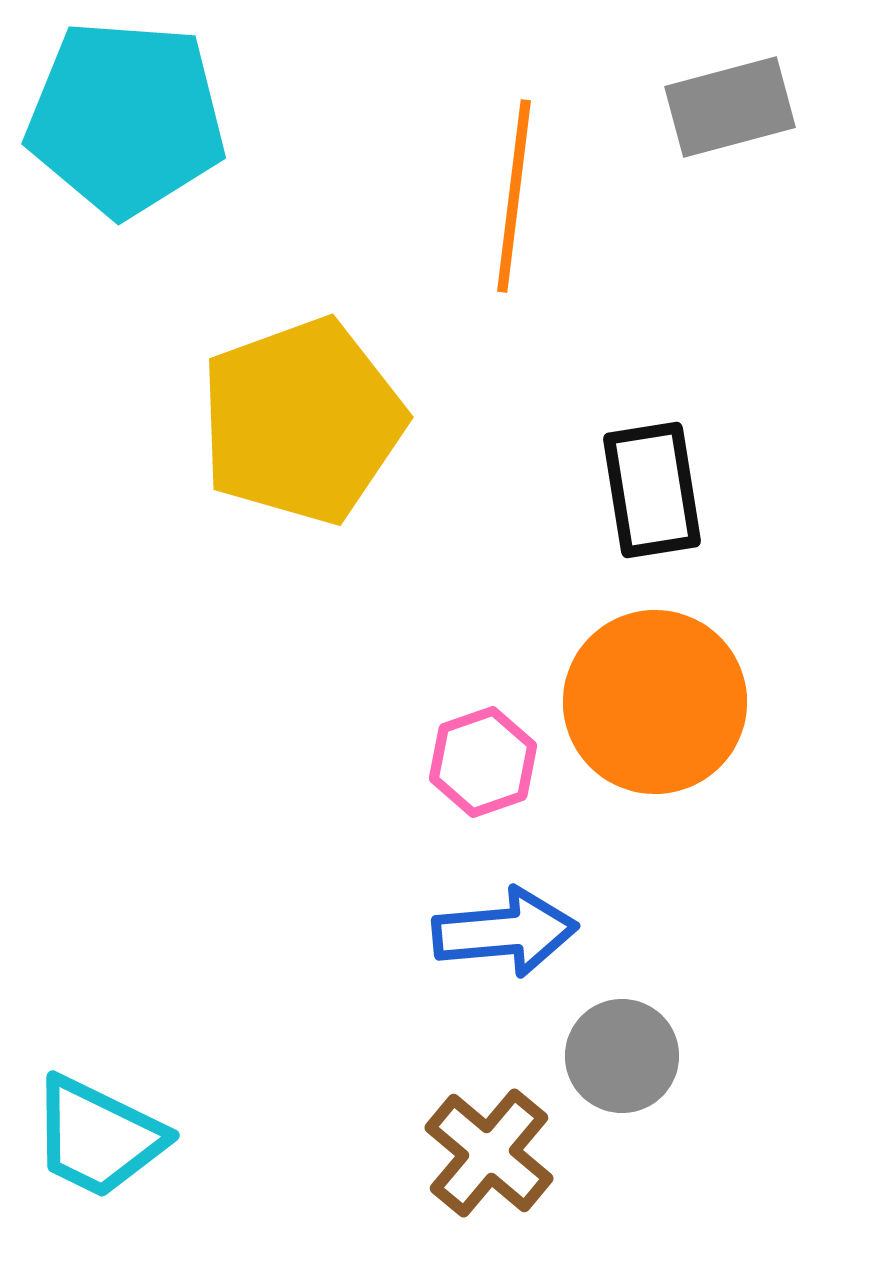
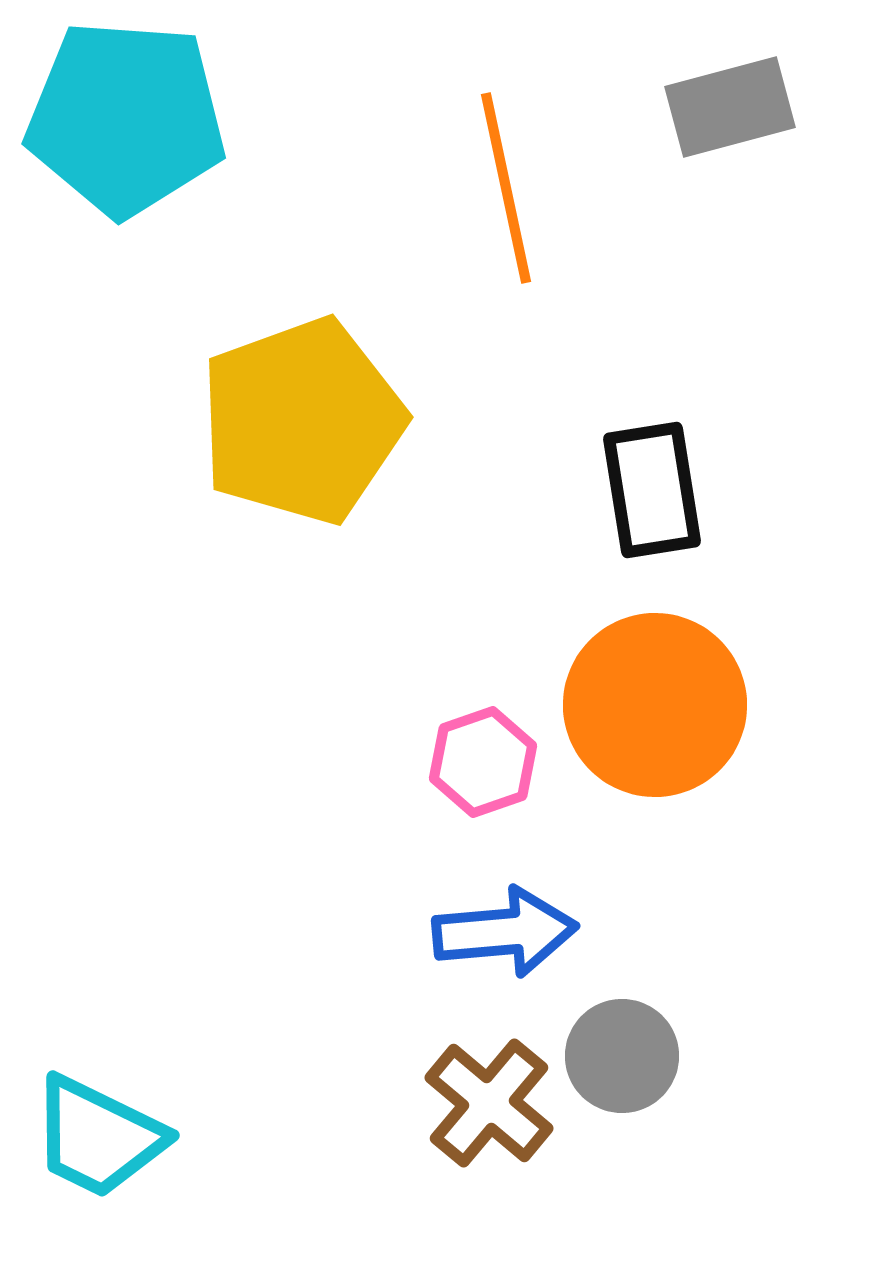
orange line: moved 8 px left, 8 px up; rotated 19 degrees counterclockwise
orange circle: moved 3 px down
brown cross: moved 50 px up
